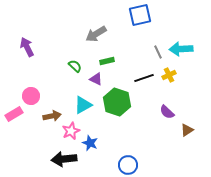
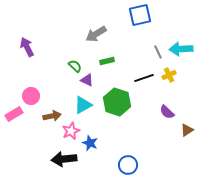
purple triangle: moved 9 px left, 1 px down
